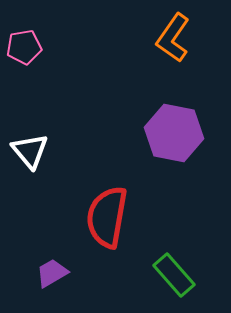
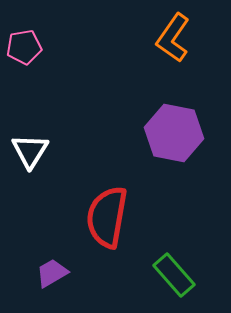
white triangle: rotated 12 degrees clockwise
